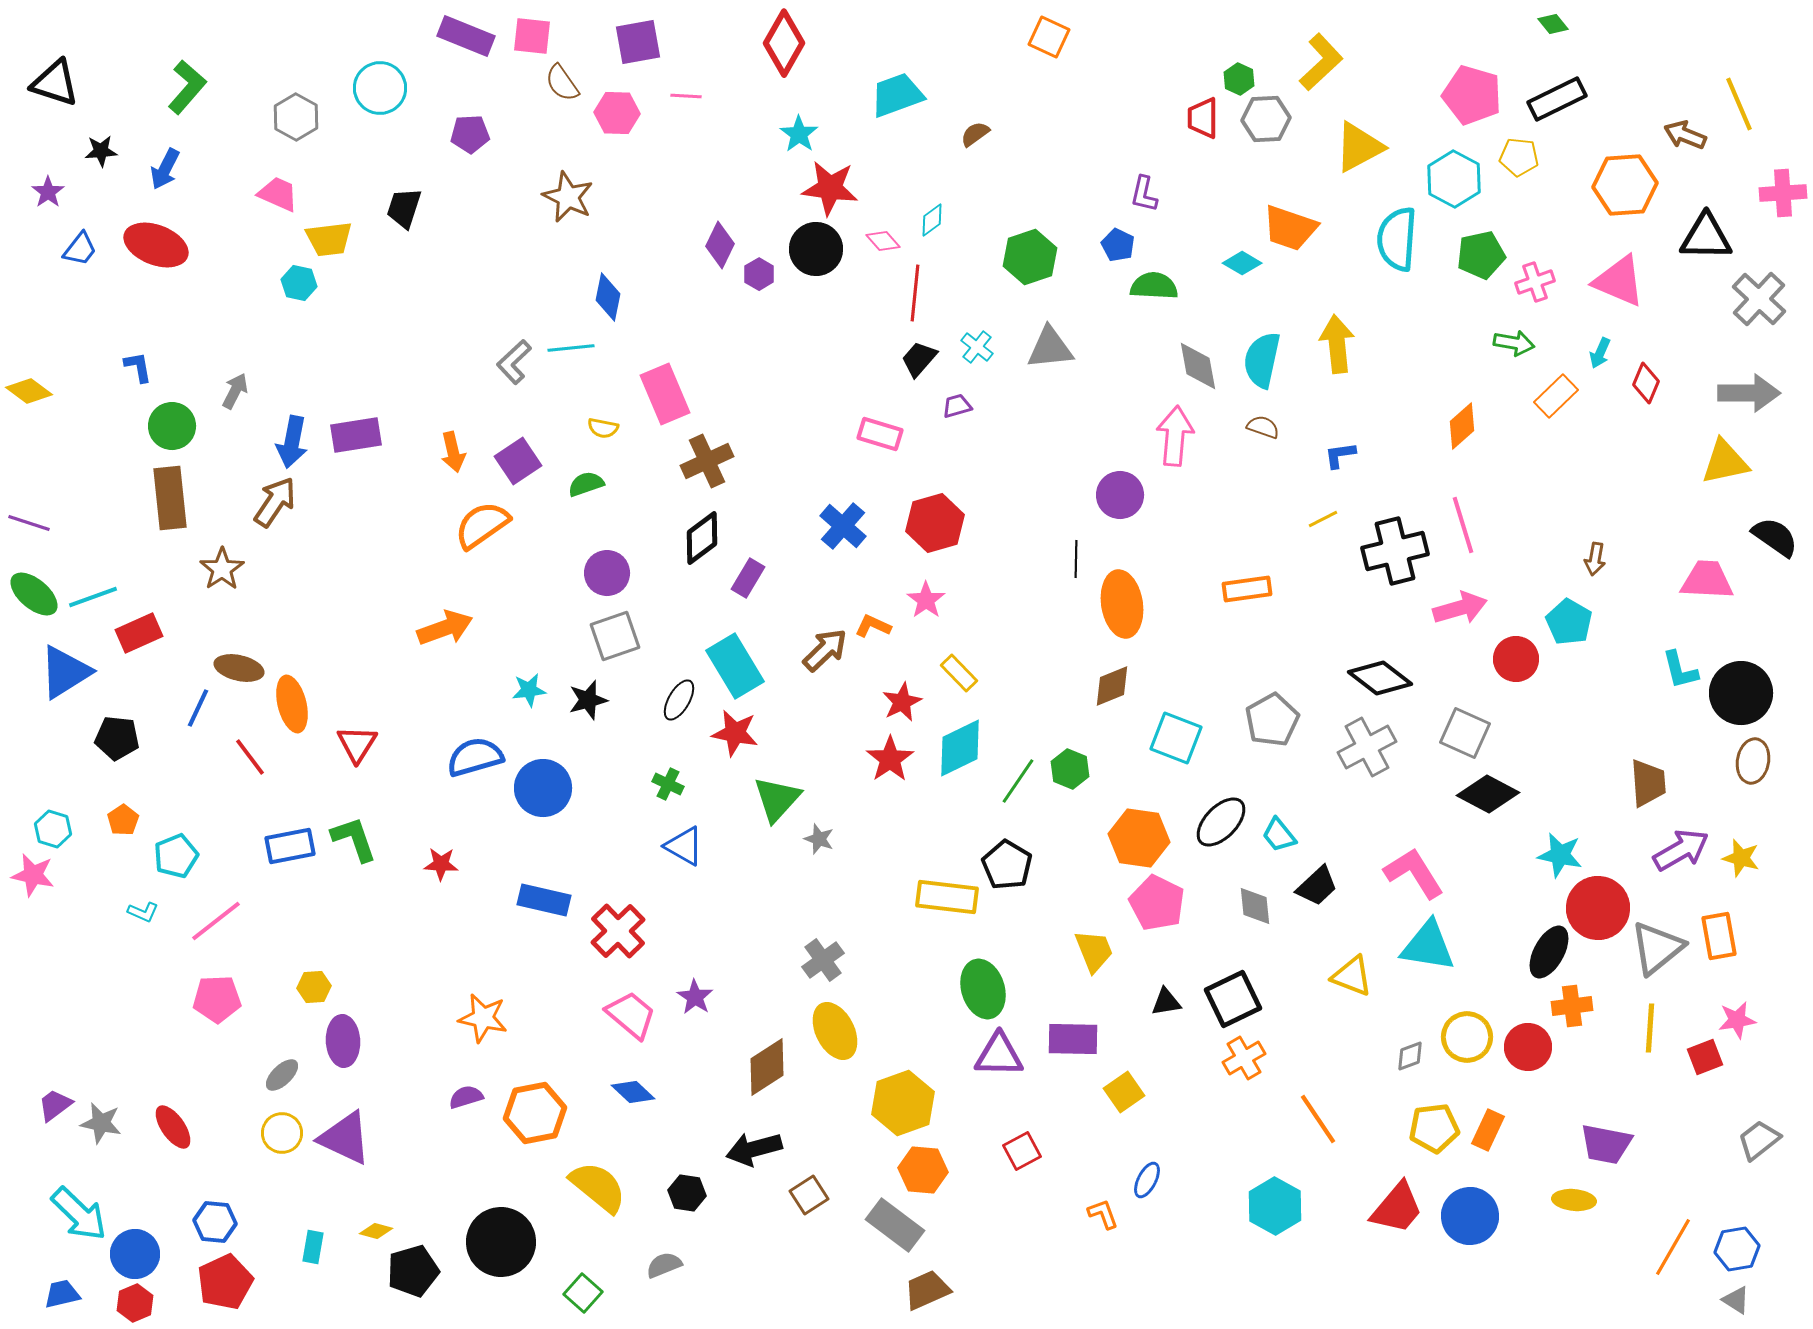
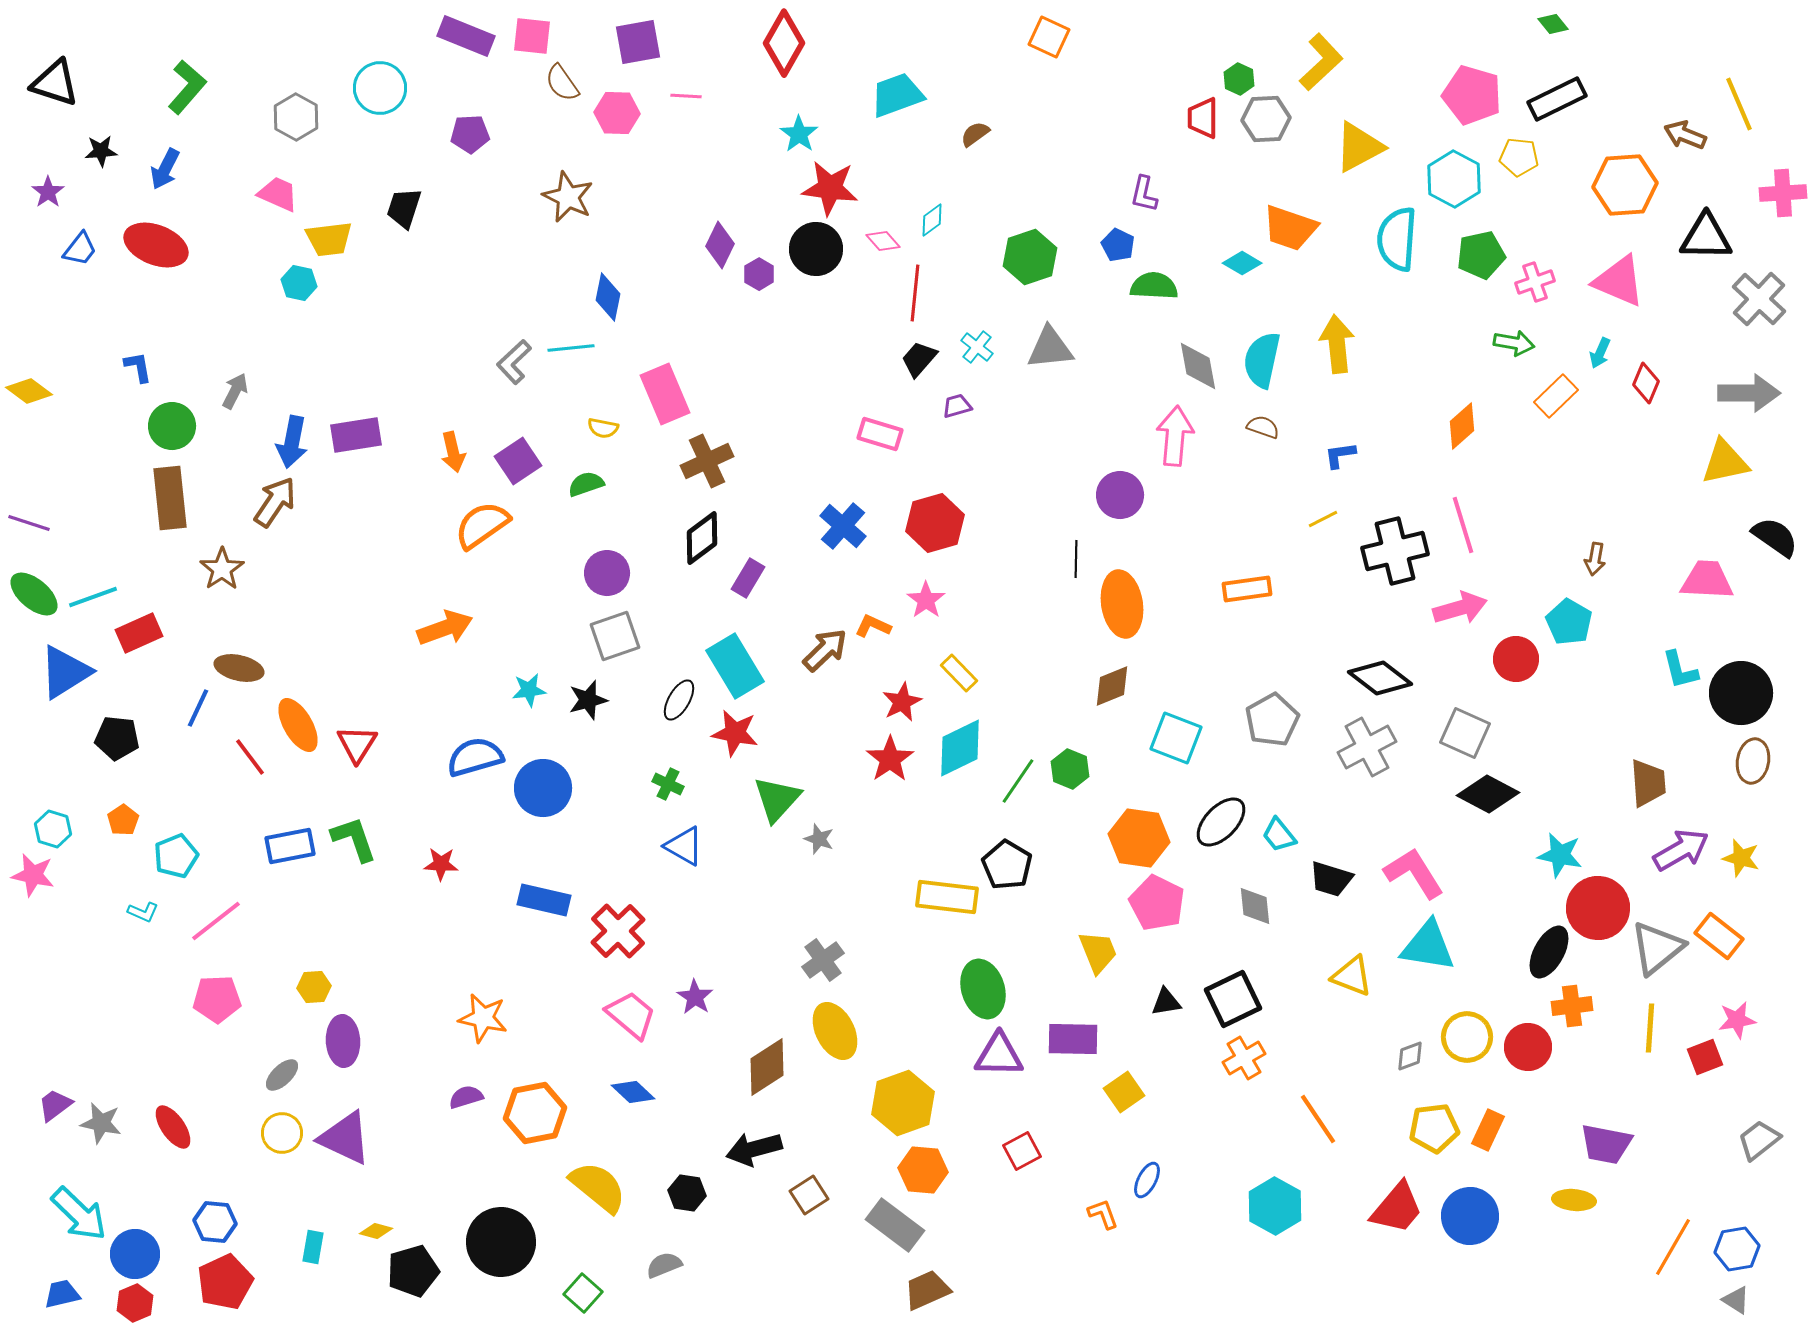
orange ellipse at (292, 704): moved 6 px right, 21 px down; rotated 16 degrees counterclockwise
black trapezoid at (1317, 886): moved 14 px right, 7 px up; rotated 60 degrees clockwise
orange rectangle at (1719, 936): rotated 42 degrees counterclockwise
yellow trapezoid at (1094, 951): moved 4 px right, 1 px down
